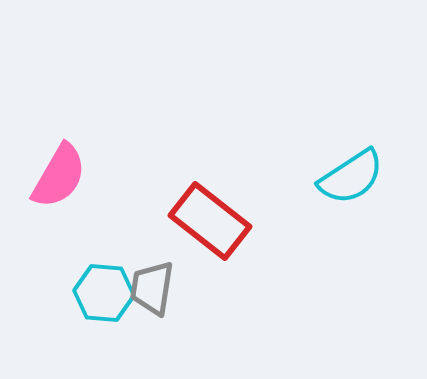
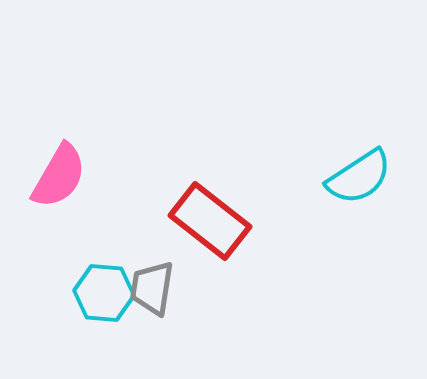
cyan semicircle: moved 8 px right
